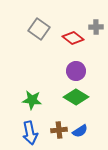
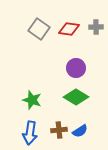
red diamond: moved 4 px left, 9 px up; rotated 30 degrees counterclockwise
purple circle: moved 3 px up
green star: rotated 12 degrees clockwise
blue arrow: rotated 20 degrees clockwise
